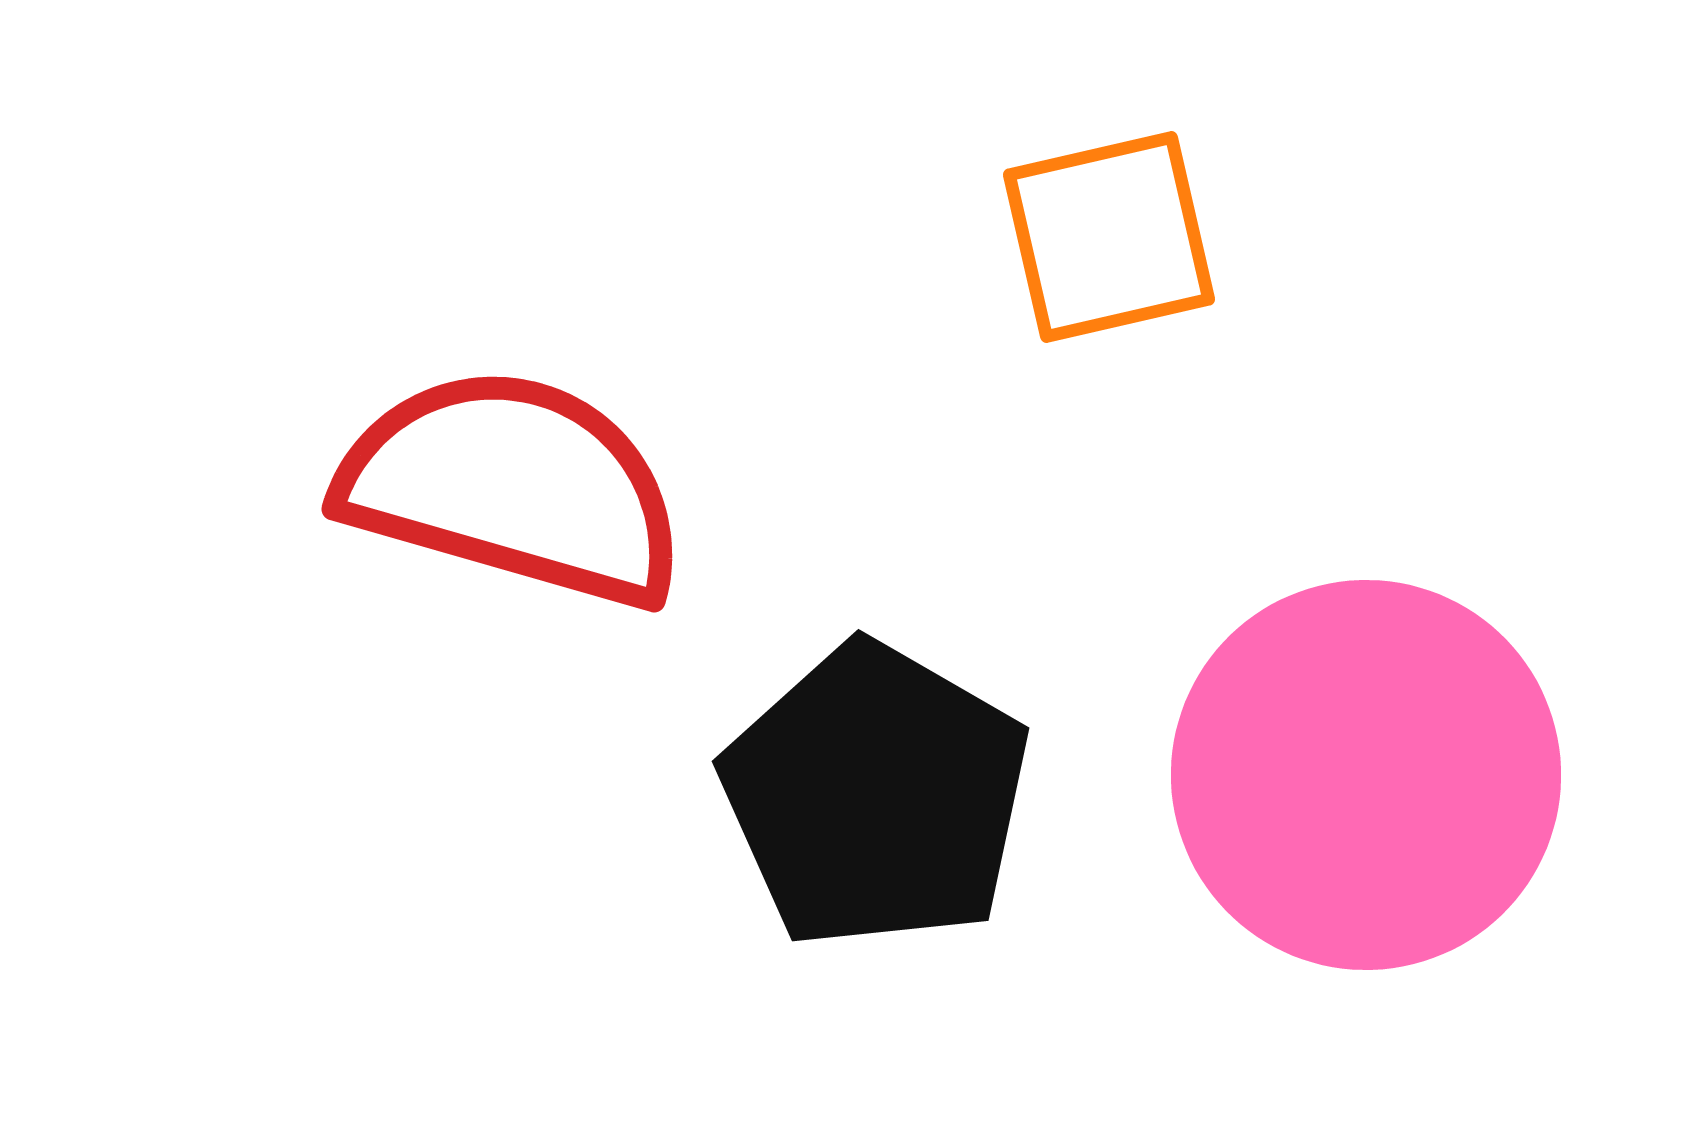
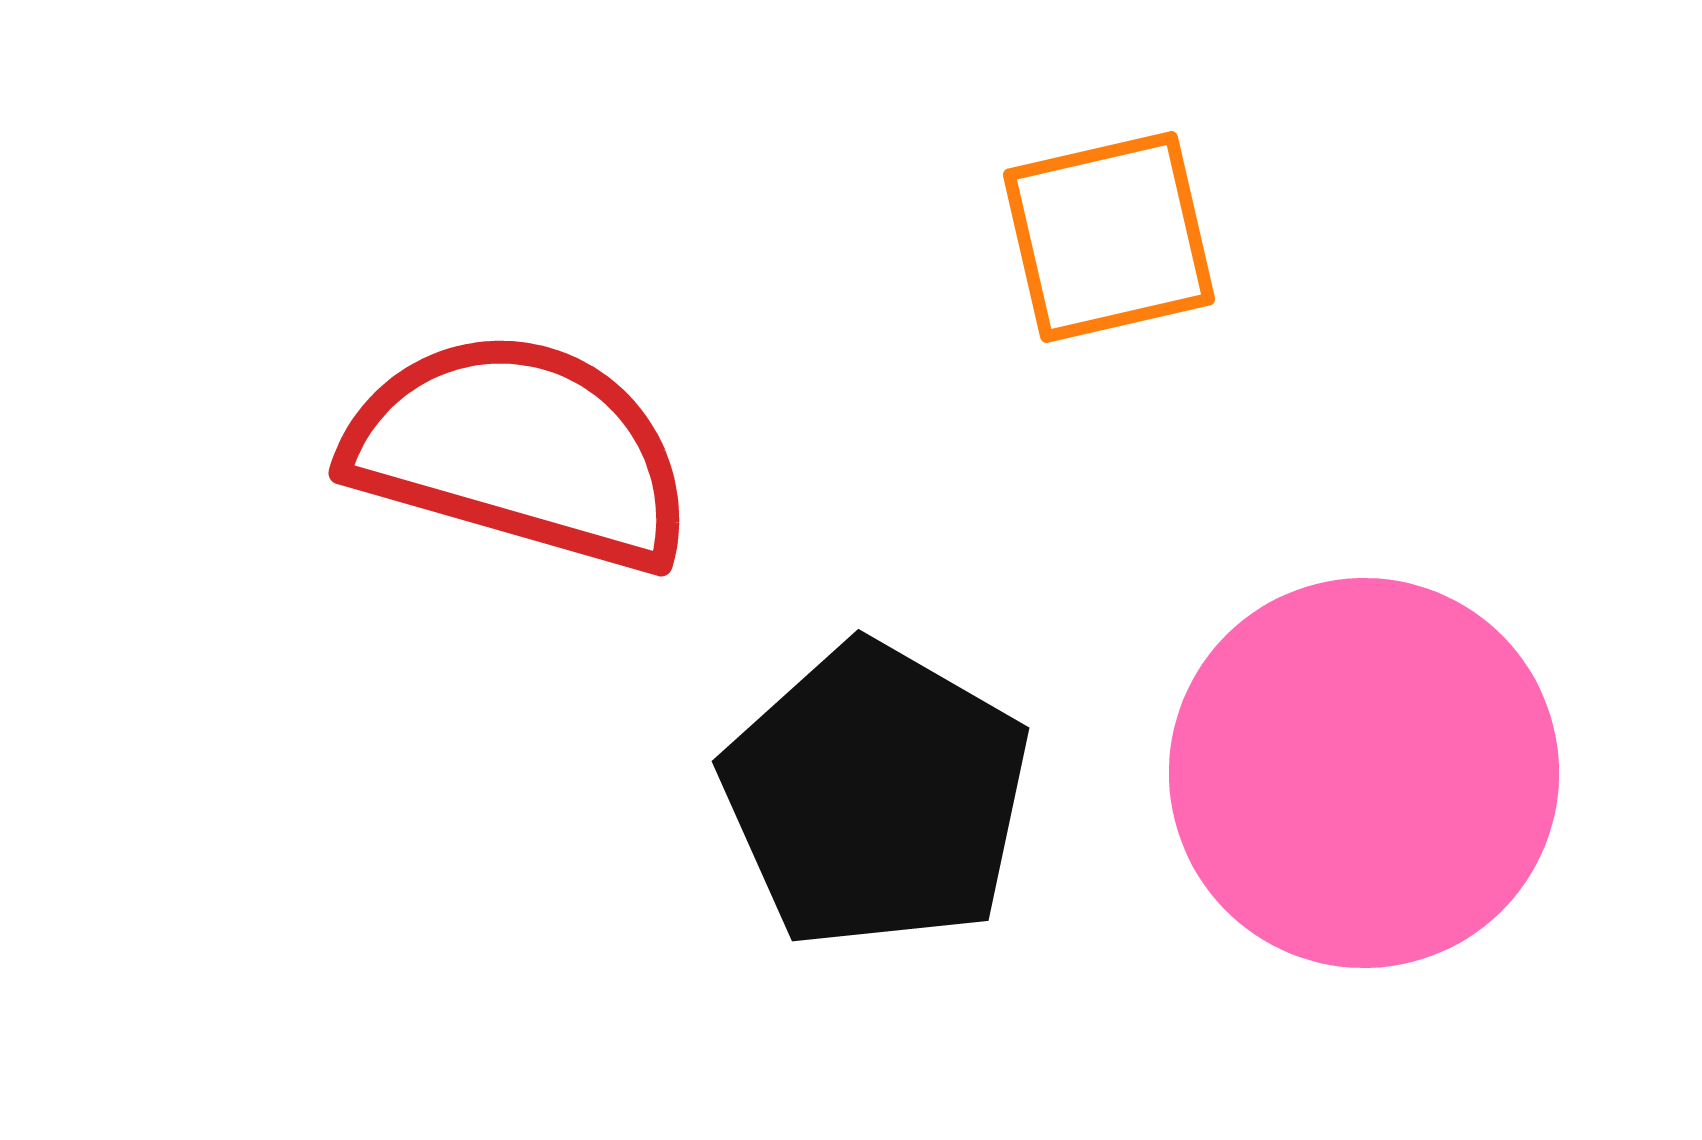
red semicircle: moved 7 px right, 36 px up
pink circle: moved 2 px left, 2 px up
